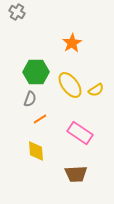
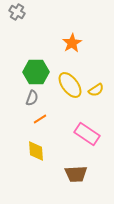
gray semicircle: moved 2 px right, 1 px up
pink rectangle: moved 7 px right, 1 px down
